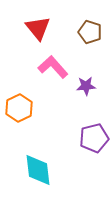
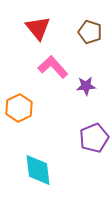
purple pentagon: rotated 8 degrees counterclockwise
